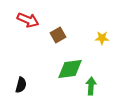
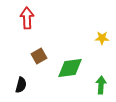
red arrow: moved 1 px left, 2 px up; rotated 115 degrees counterclockwise
brown square: moved 19 px left, 21 px down
green diamond: moved 1 px up
green arrow: moved 10 px right, 1 px up
